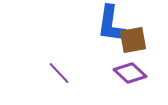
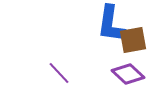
purple diamond: moved 2 px left, 1 px down
